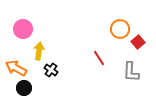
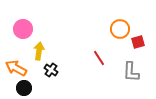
red square: rotated 24 degrees clockwise
